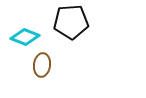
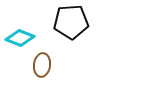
cyan diamond: moved 5 px left, 1 px down
